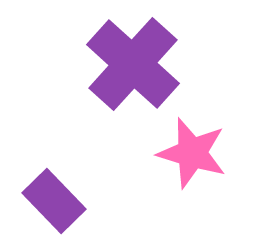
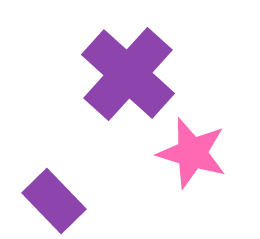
purple cross: moved 5 px left, 10 px down
